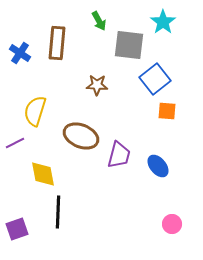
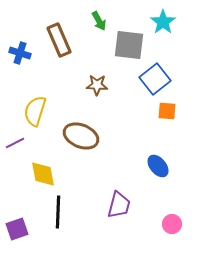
brown rectangle: moved 2 px right, 3 px up; rotated 28 degrees counterclockwise
blue cross: rotated 15 degrees counterclockwise
purple trapezoid: moved 50 px down
